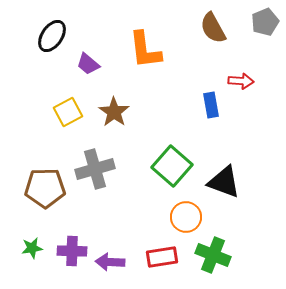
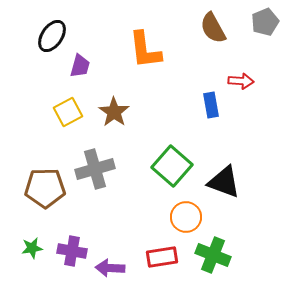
purple trapezoid: moved 8 px left, 2 px down; rotated 115 degrees counterclockwise
purple cross: rotated 8 degrees clockwise
purple arrow: moved 6 px down
